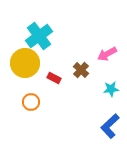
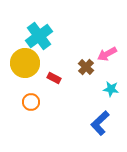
brown cross: moved 5 px right, 3 px up
cyan star: rotated 14 degrees clockwise
blue L-shape: moved 10 px left, 3 px up
